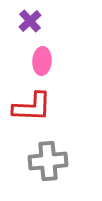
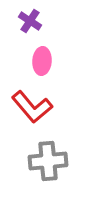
purple cross: rotated 15 degrees counterclockwise
red L-shape: rotated 48 degrees clockwise
